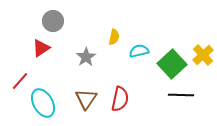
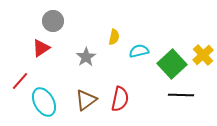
brown triangle: moved 1 px down; rotated 20 degrees clockwise
cyan ellipse: moved 1 px right, 1 px up
